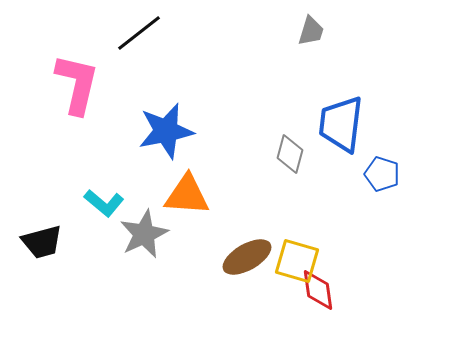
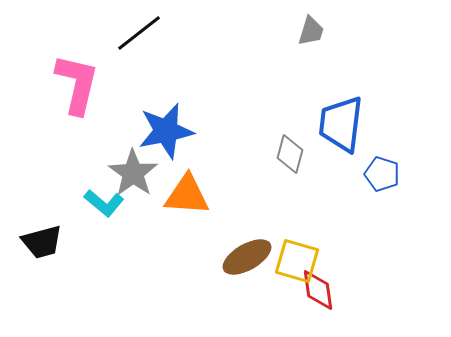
gray star: moved 11 px left, 61 px up; rotated 12 degrees counterclockwise
